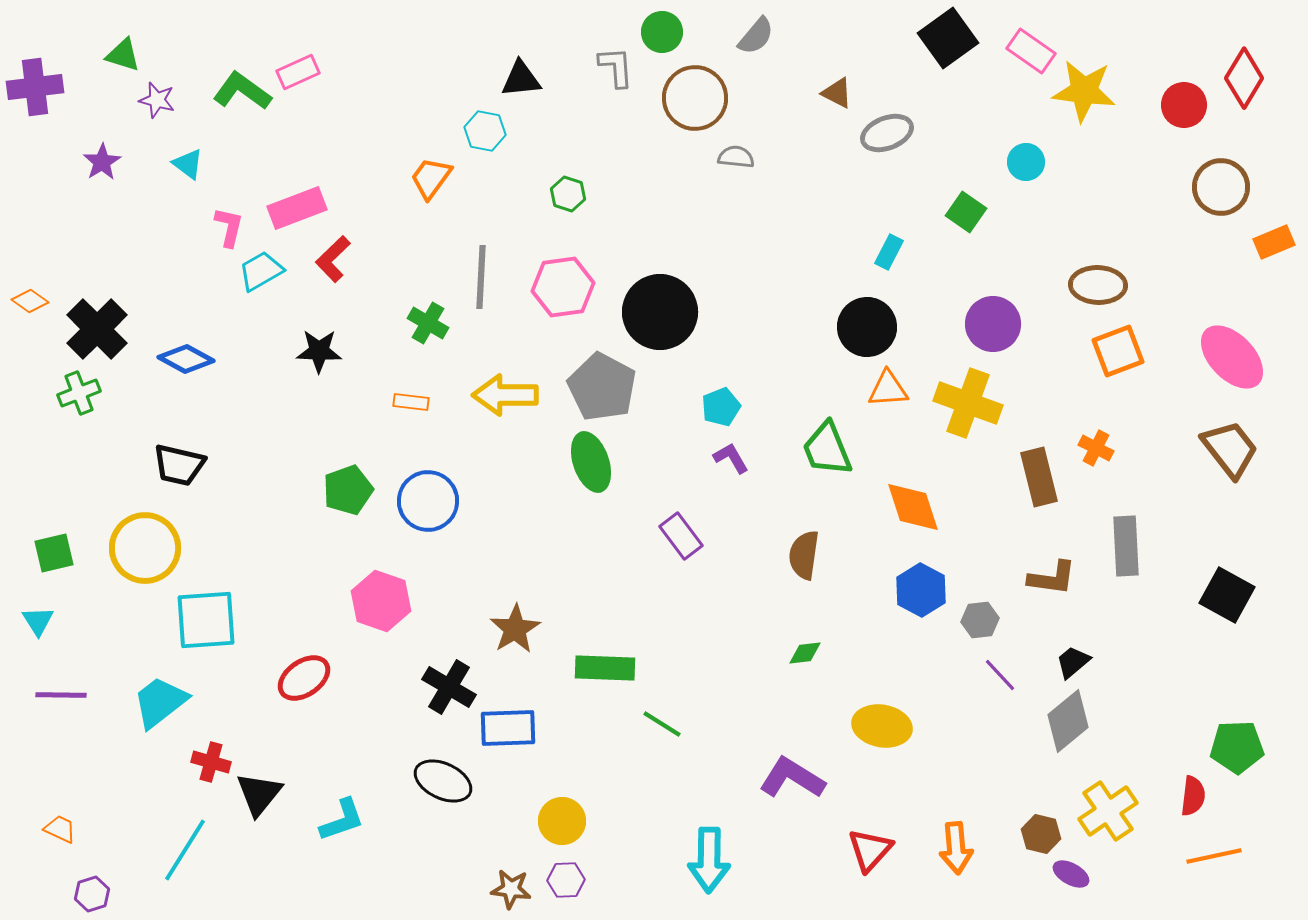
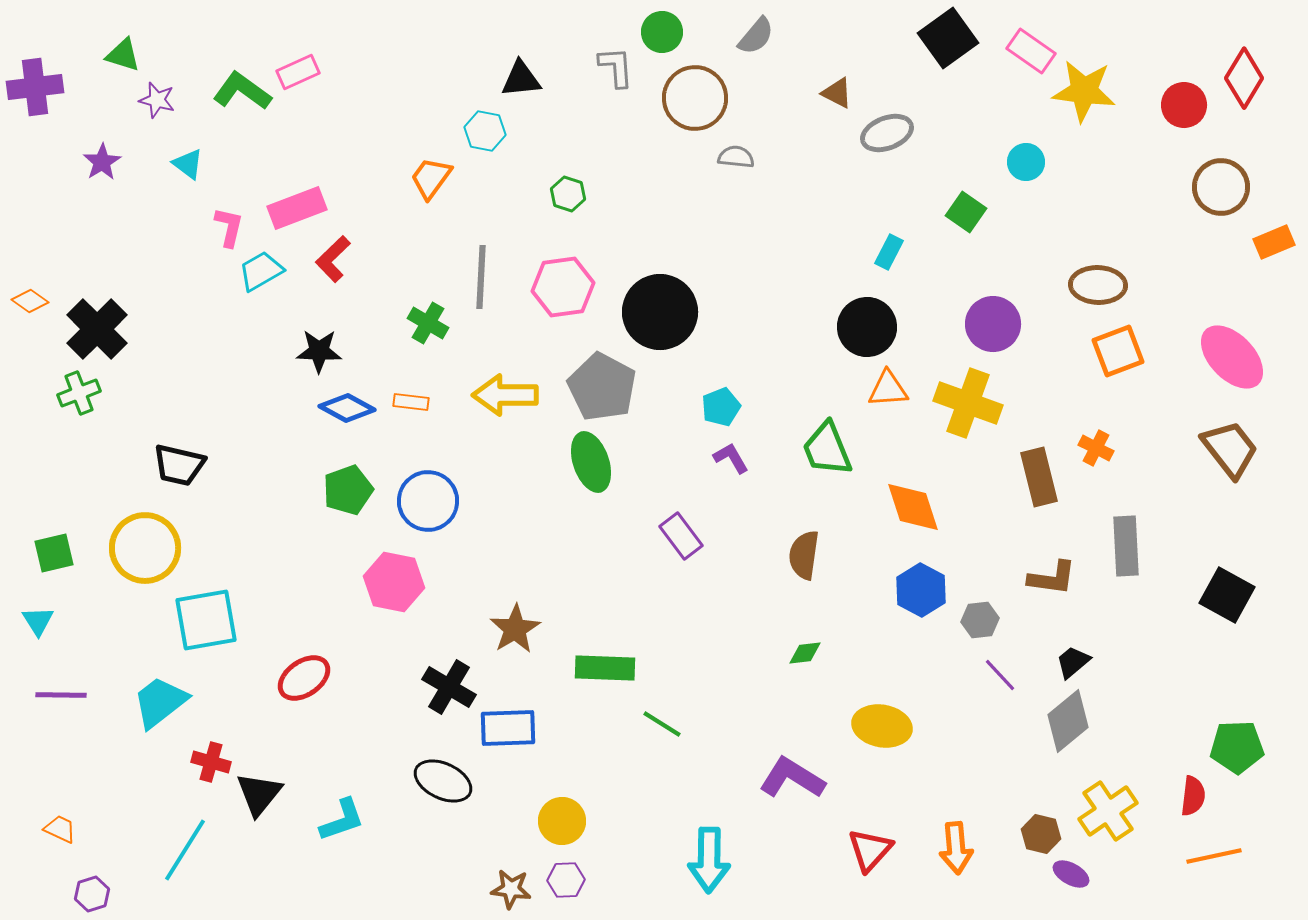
blue diamond at (186, 359): moved 161 px right, 49 px down
pink hexagon at (381, 601): moved 13 px right, 19 px up; rotated 8 degrees counterclockwise
cyan square at (206, 620): rotated 6 degrees counterclockwise
